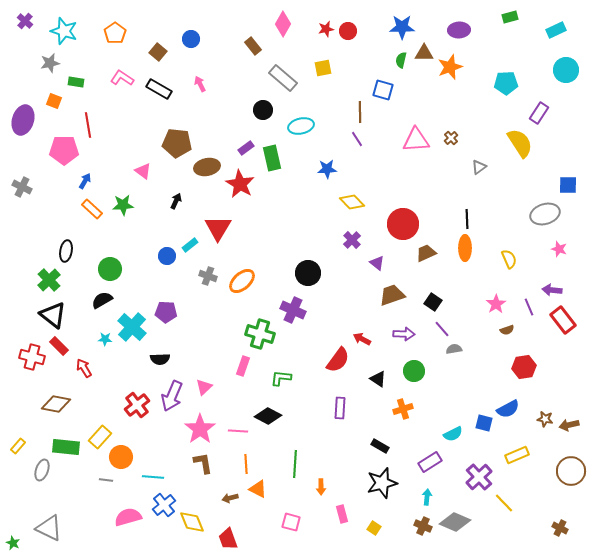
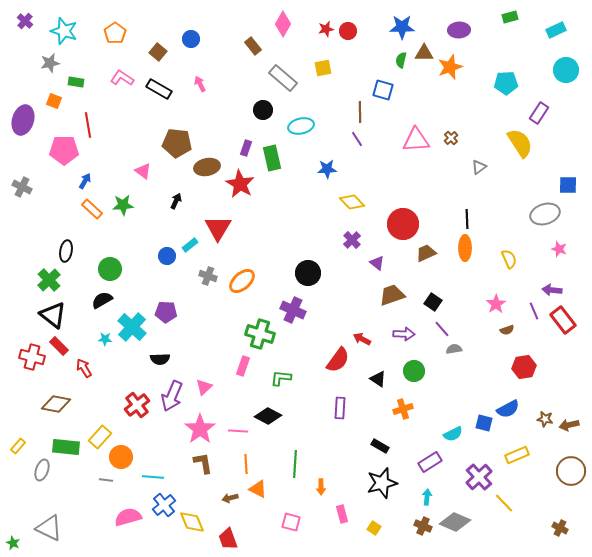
purple rectangle at (246, 148): rotated 35 degrees counterclockwise
purple line at (529, 307): moved 5 px right, 4 px down
